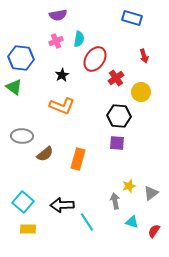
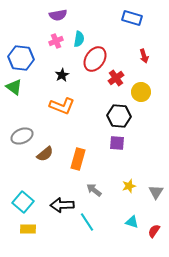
gray ellipse: rotated 25 degrees counterclockwise
gray triangle: moved 5 px right, 1 px up; rotated 21 degrees counterclockwise
gray arrow: moved 21 px left, 11 px up; rotated 42 degrees counterclockwise
